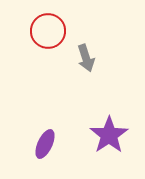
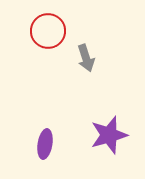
purple star: rotated 18 degrees clockwise
purple ellipse: rotated 16 degrees counterclockwise
